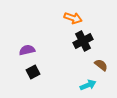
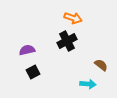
black cross: moved 16 px left
cyan arrow: moved 1 px up; rotated 28 degrees clockwise
